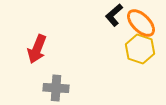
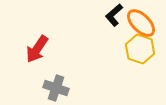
red arrow: rotated 12 degrees clockwise
gray cross: rotated 15 degrees clockwise
